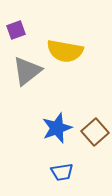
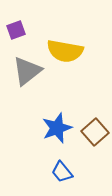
blue trapezoid: rotated 60 degrees clockwise
